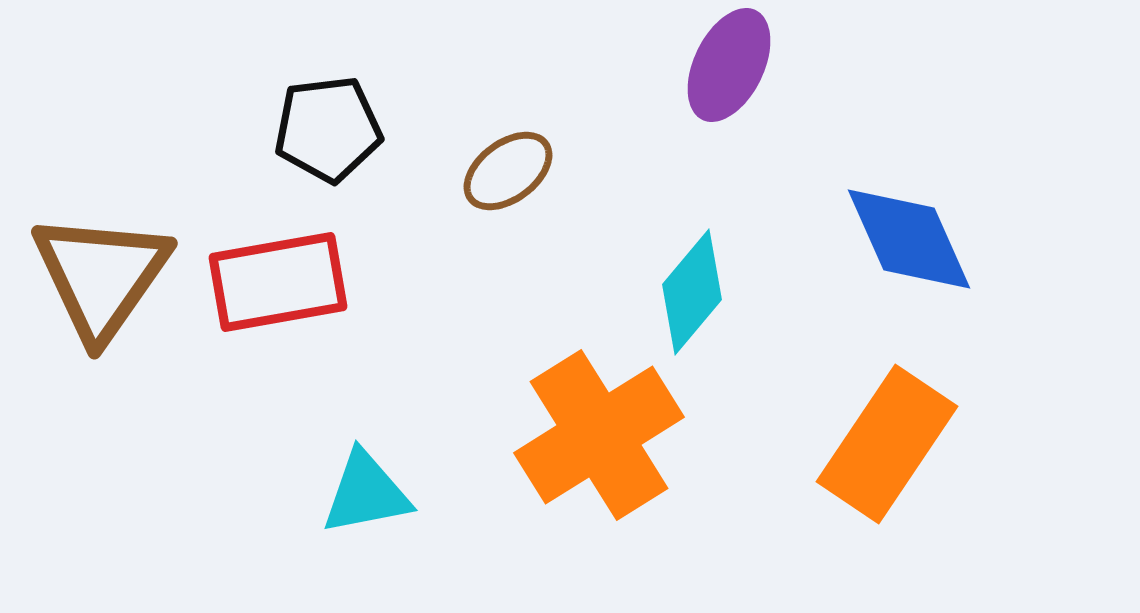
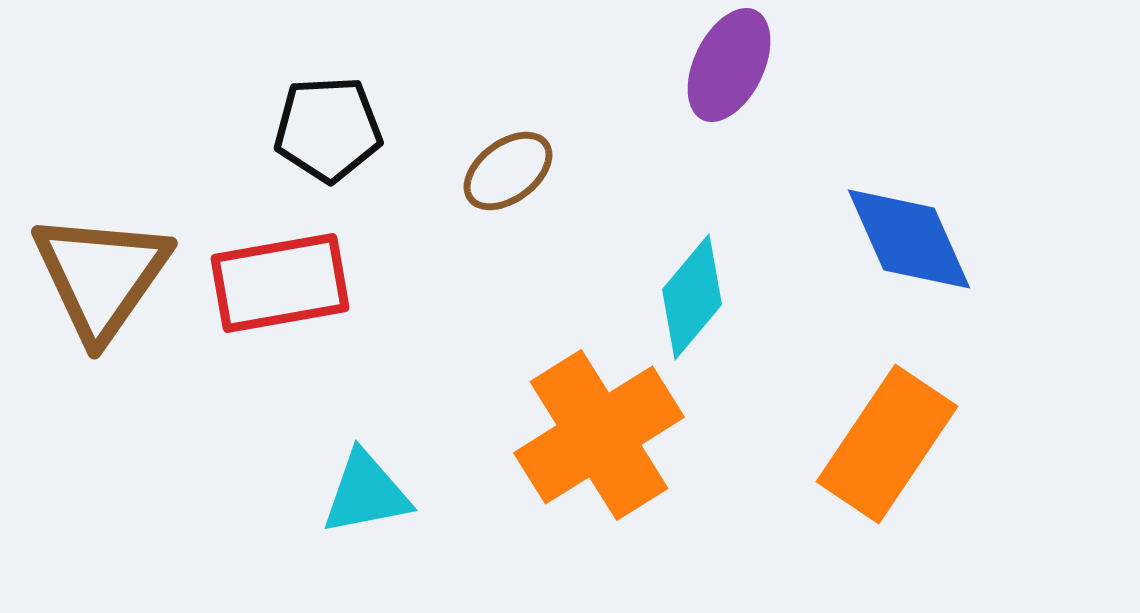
black pentagon: rotated 4 degrees clockwise
red rectangle: moved 2 px right, 1 px down
cyan diamond: moved 5 px down
